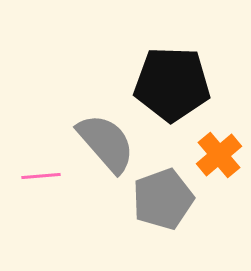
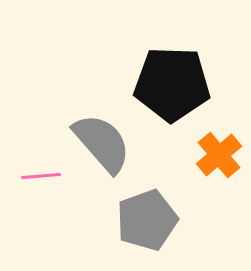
gray semicircle: moved 4 px left
gray pentagon: moved 16 px left, 21 px down
